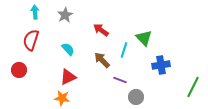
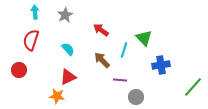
purple line: rotated 16 degrees counterclockwise
green line: rotated 15 degrees clockwise
orange star: moved 5 px left, 2 px up
